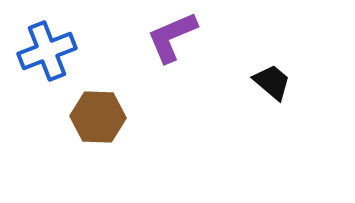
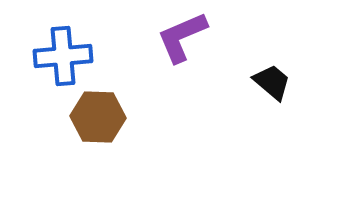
purple L-shape: moved 10 px right
blue cross: moved 16 px right, 5 px down; rotated 16 degrees clockwise
